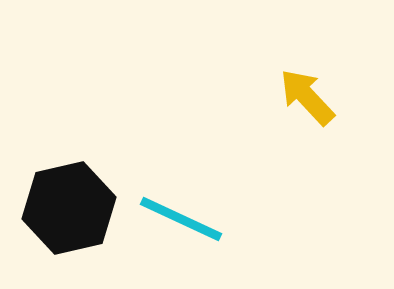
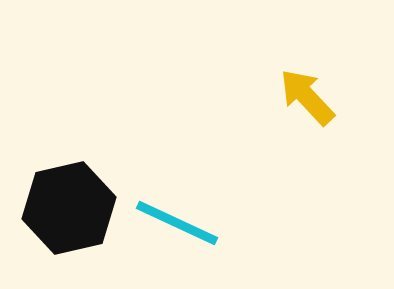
cyan line: moved 4 px left, 4 px down
